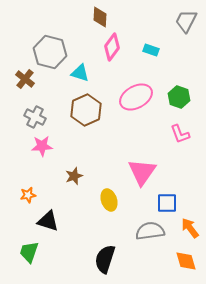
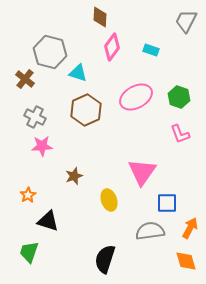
cyan triangle: moved 2 px left
orange star: rotated 21 degrees counterclockwise
orange arrow: rotated 65 degrees clockwise
